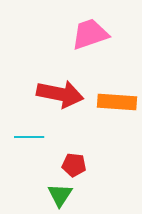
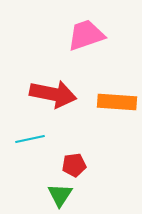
pink trapezoid: moved 4 px left, 1 px down
red arrow: moved 7 px left
cyan line: moved 1 px right, 2 px down; rotated 12 degrees counterclockwise
red pentagon: rotated 15 degrees counterclockwise
